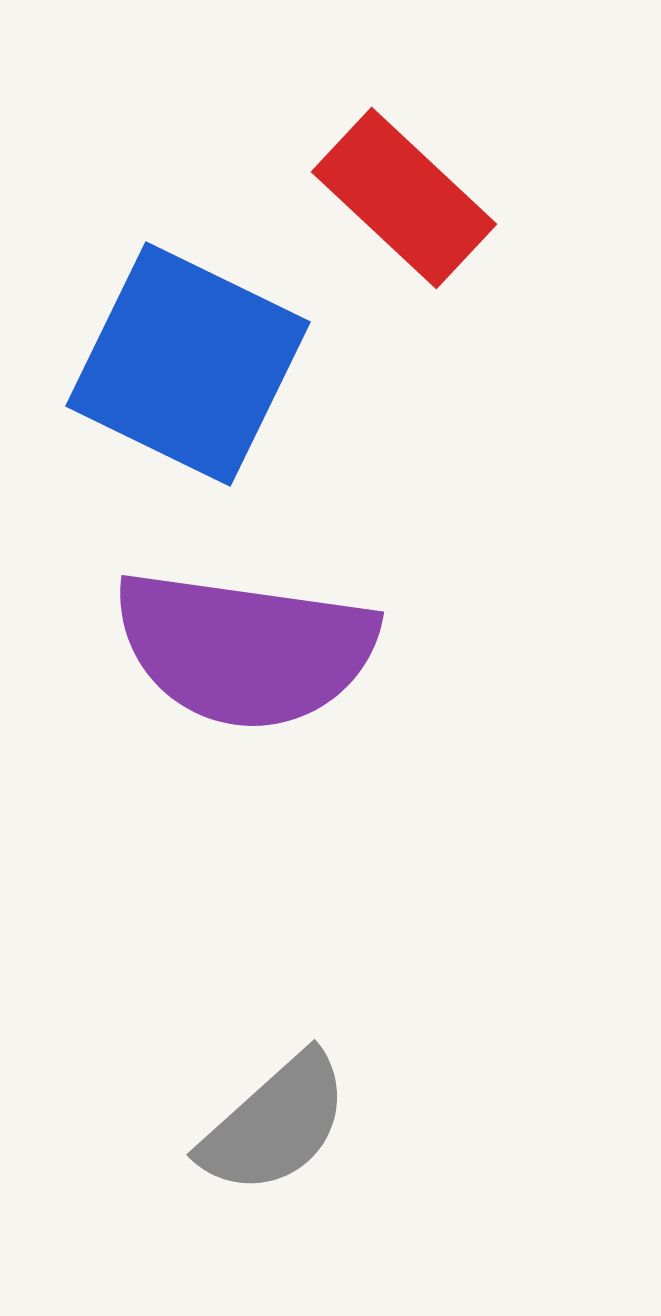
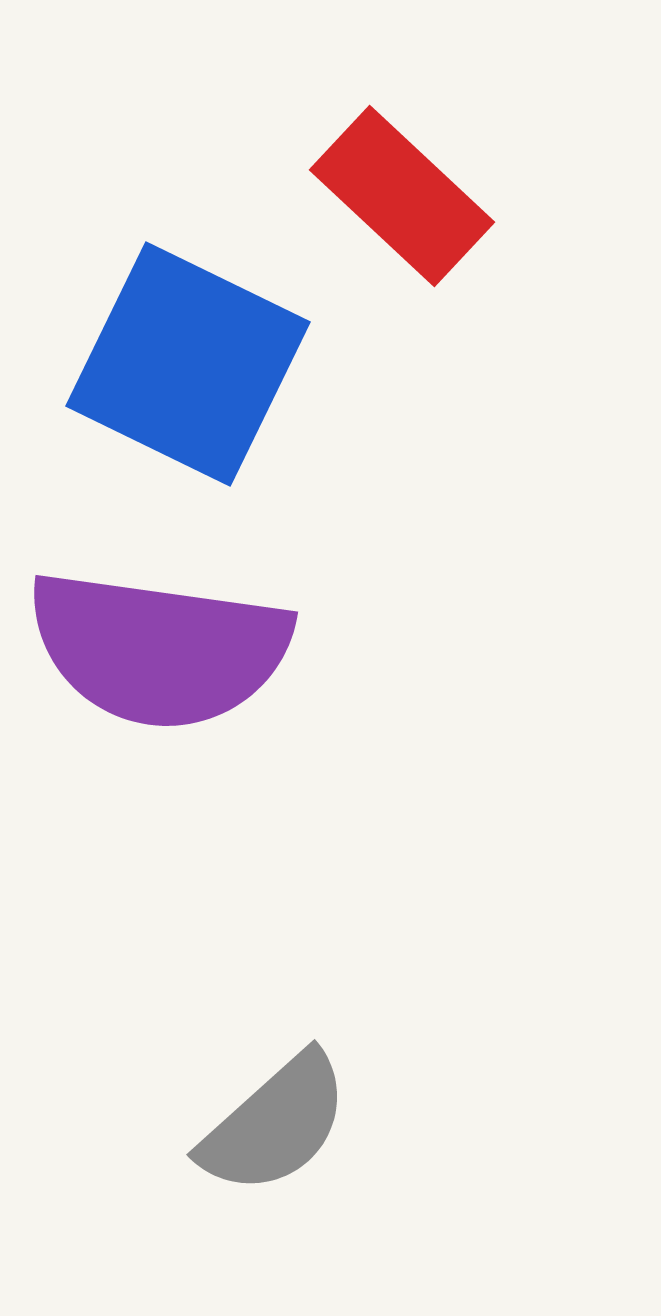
red rectangle: moved 2 px left, 2 px up
purple semicircle: moved 86 px left
